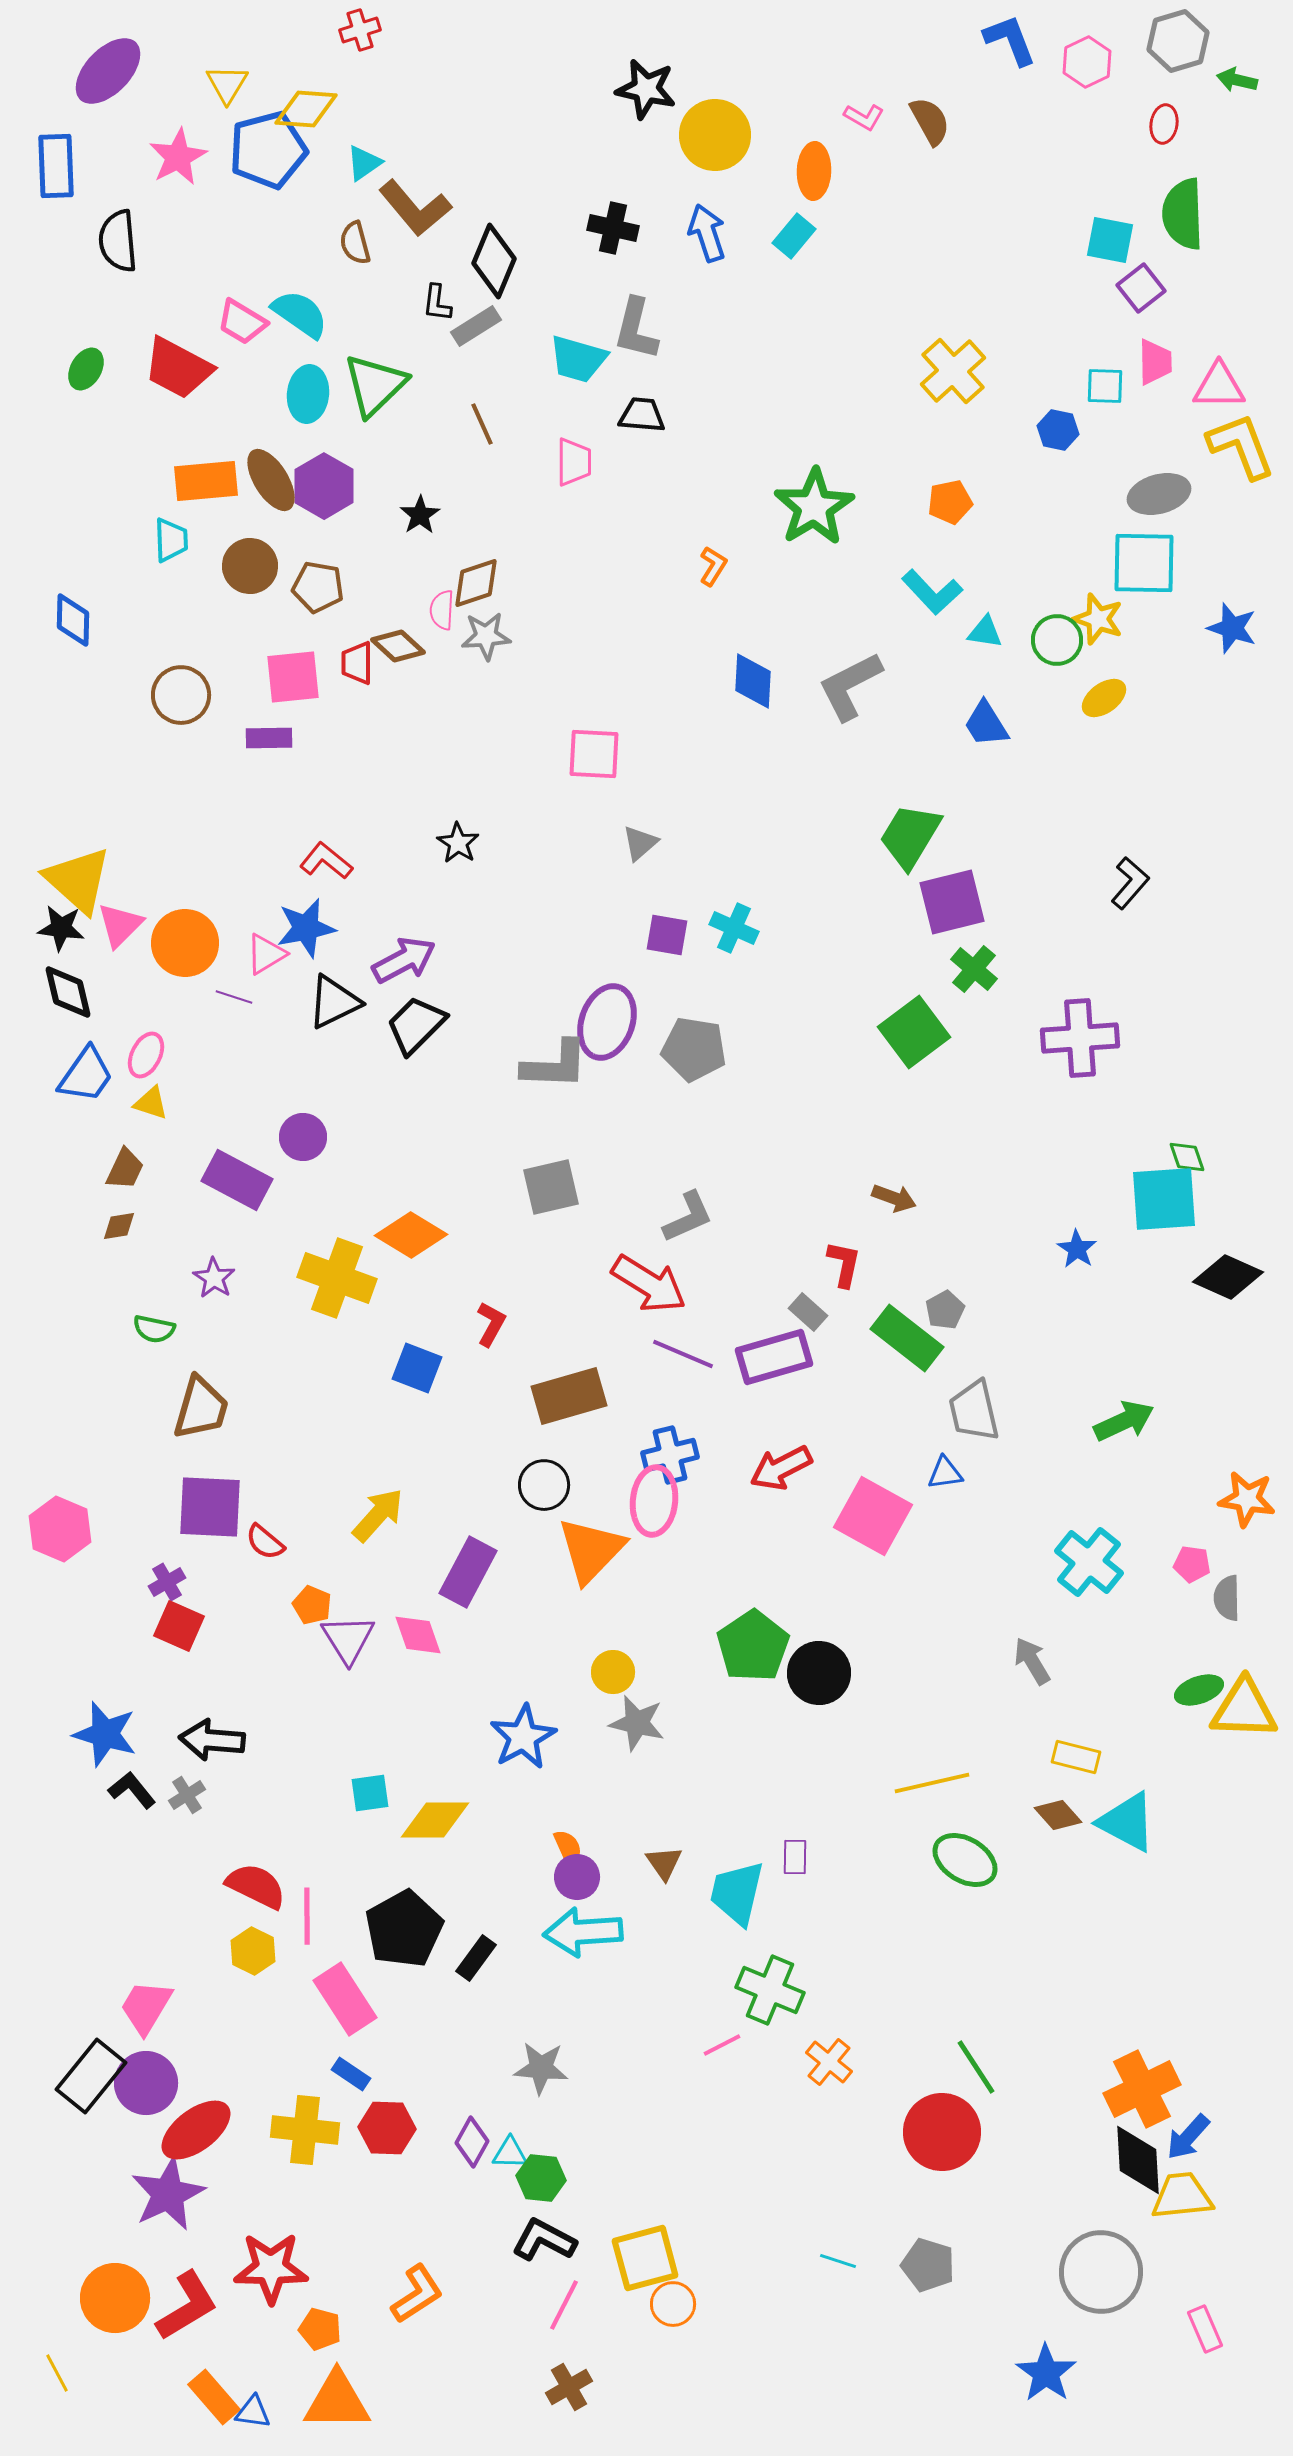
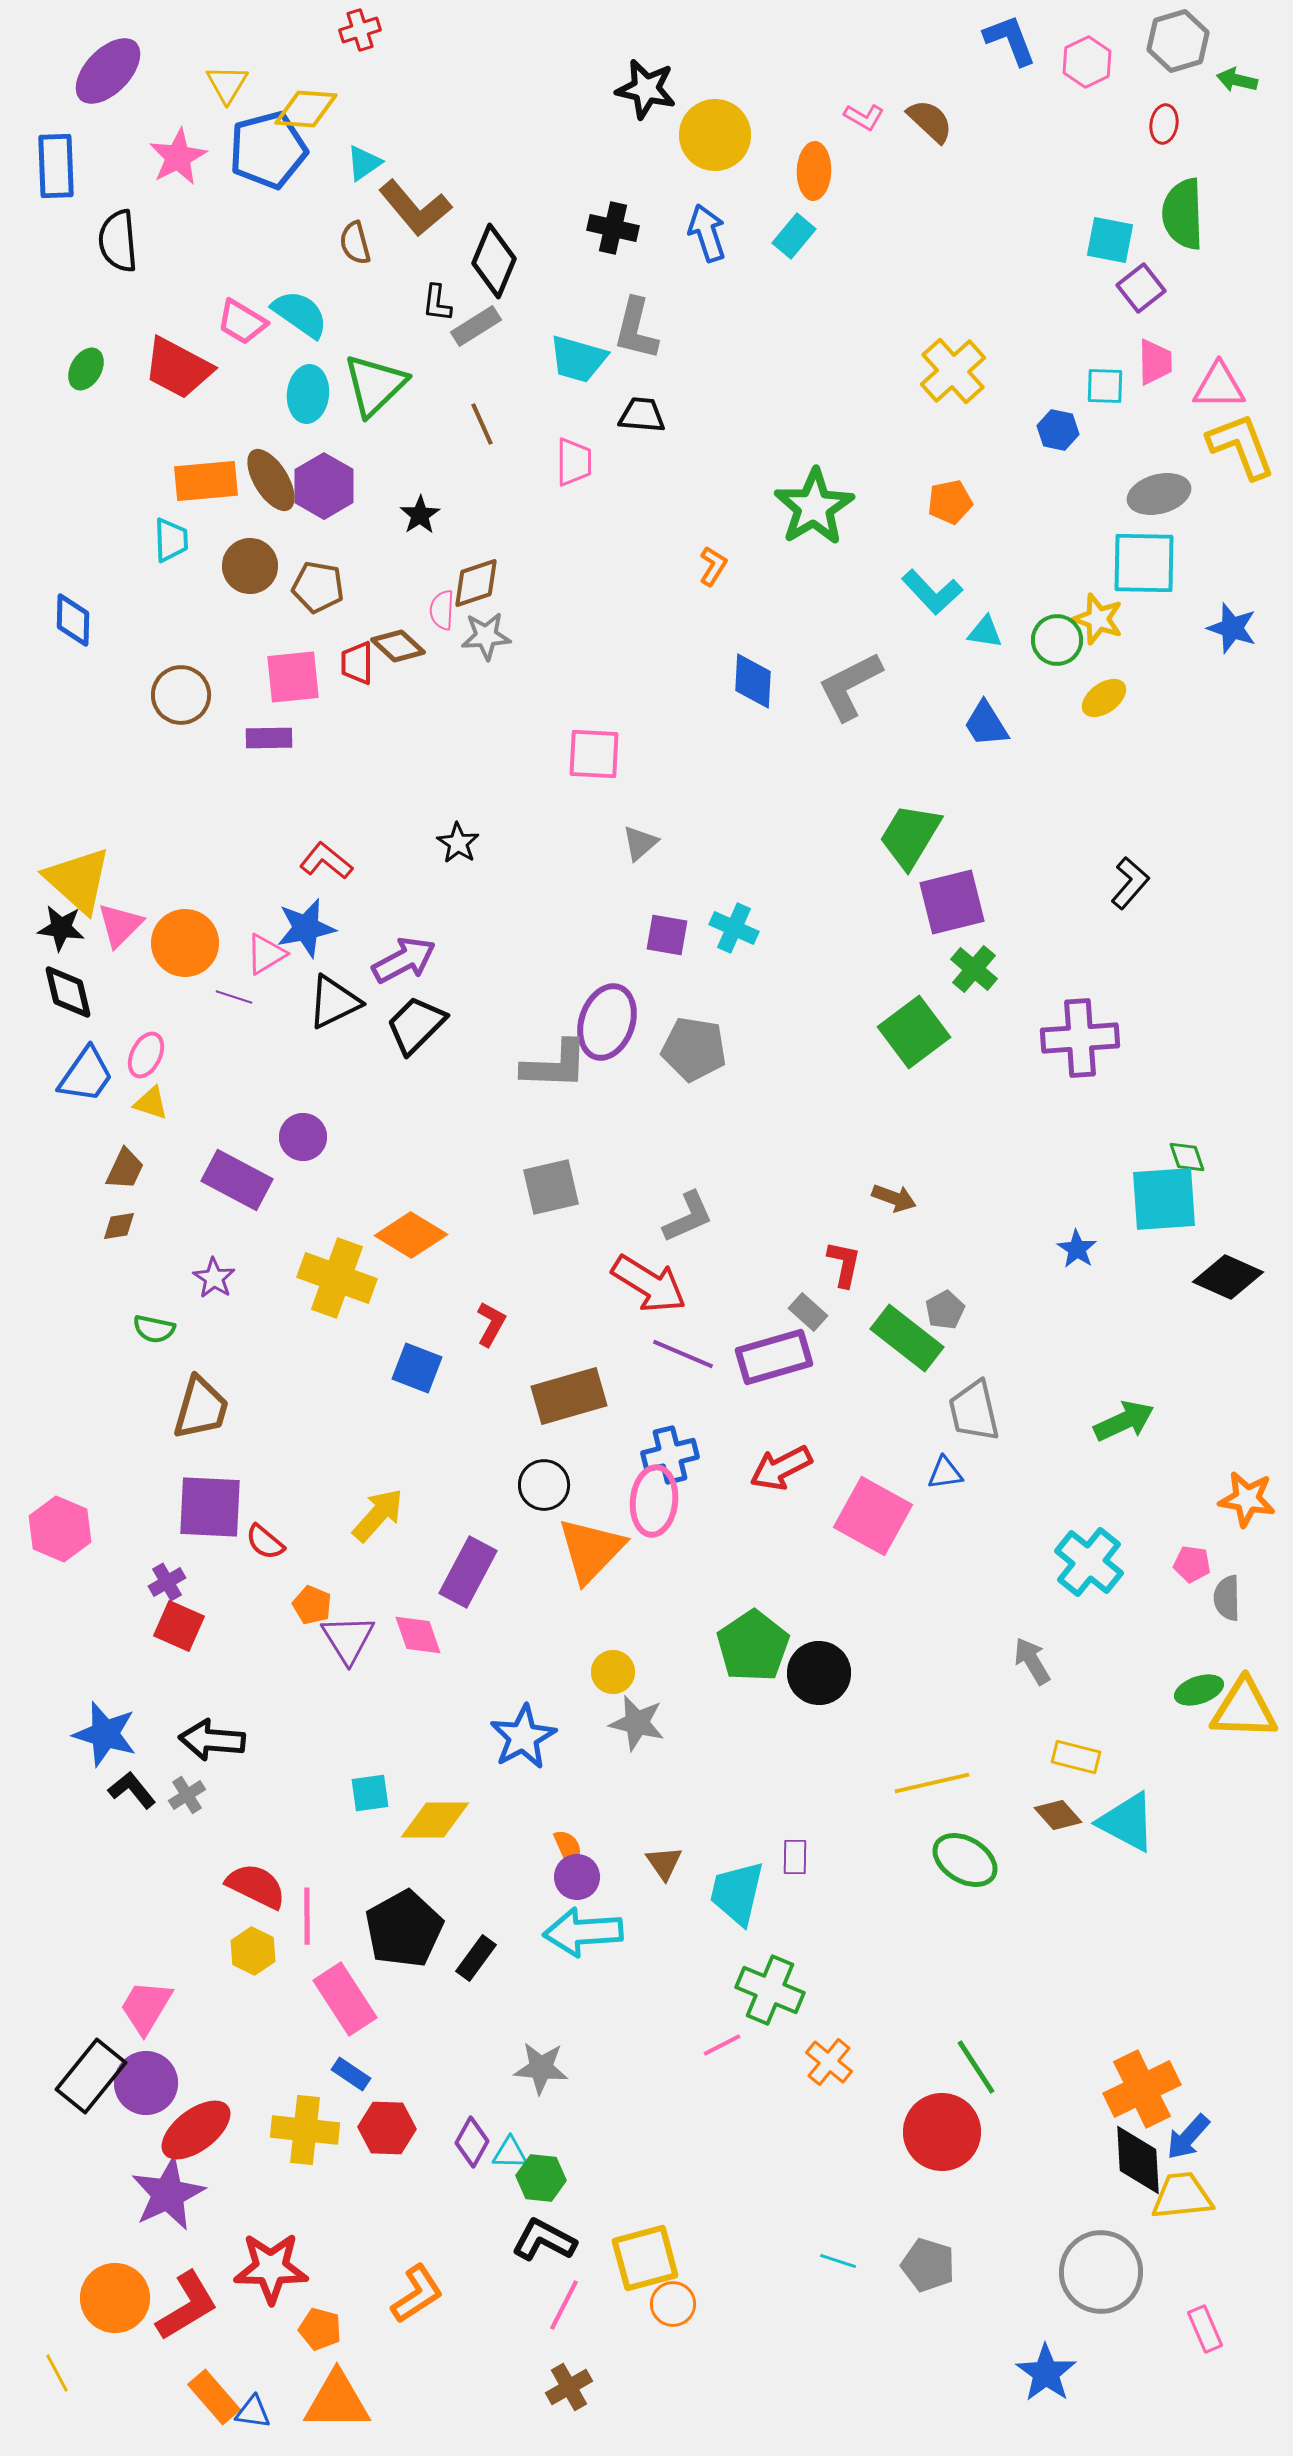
brown semicircle at (930, 121): rotated 18 degrees counterclockwise
